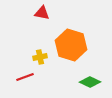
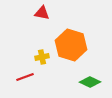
yellow cross: moved 2 px right
